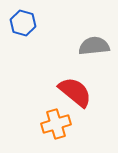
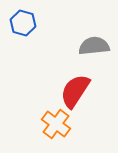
red semicircle: moved 1 px up; rotated 96 degrees counterclockwise
orange cross: rotated 36 degrees counterclockwise
